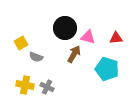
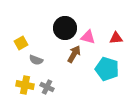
gray semicircle: moved 3 px down
